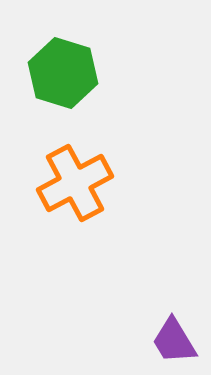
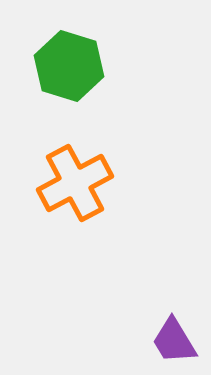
green hexagon: moved 6 px right, 7 px up
